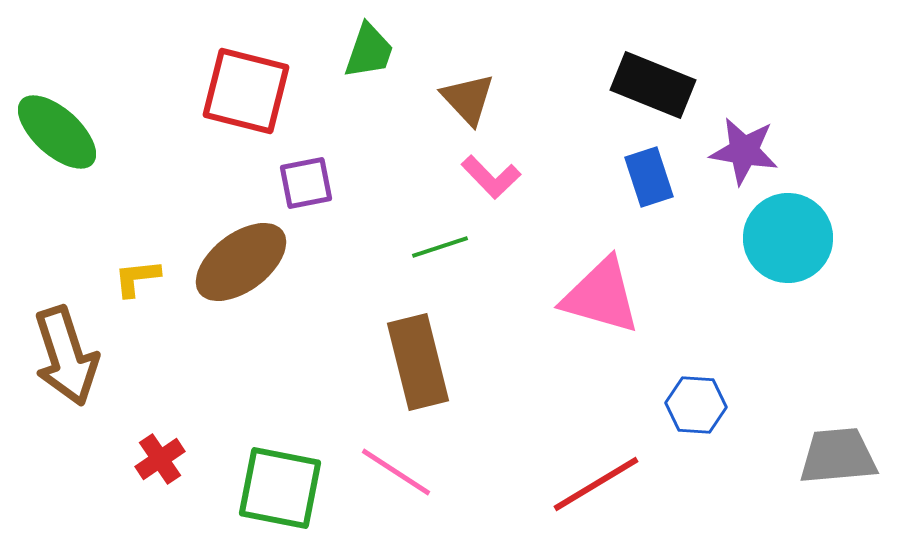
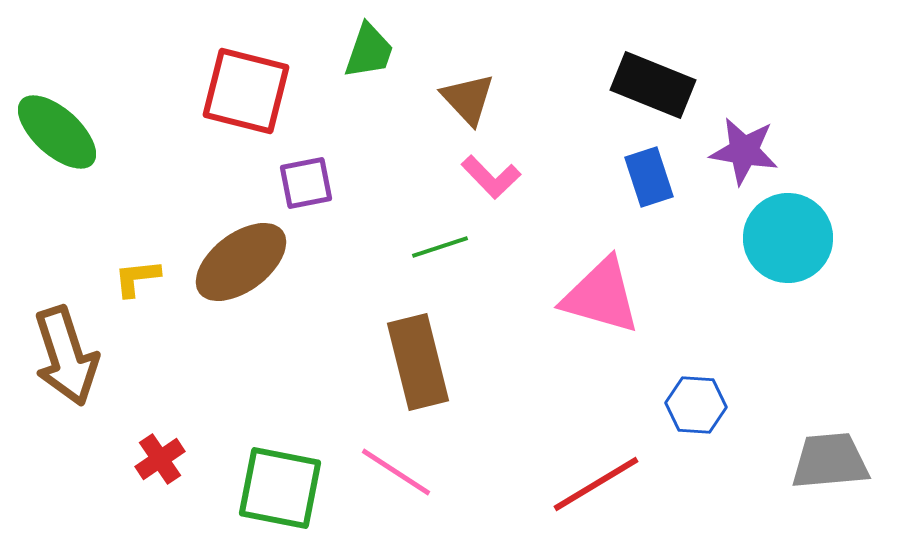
gray trapezoid: moved 8 px left, 5 px down
